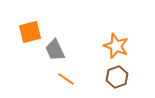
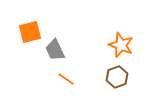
orange star: moved 5 px right, 1 px up
